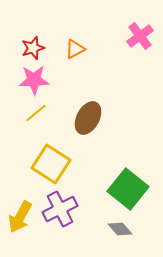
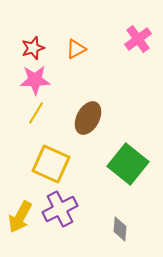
pink cross: moved 2 px left, 3 px down
orange triangle: moved 1 px right
pink star: moved 1 px right
yellow line: rotated 20 degrees counterclockwise
yellow square: rotated 9 degrees counterclockwise
green square: moved 25 px up
gray diamond: rotated 45 degrees clockwise
